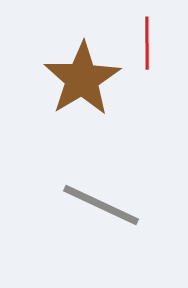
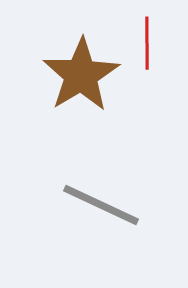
brown star: moved 1 px left, 4 px up
